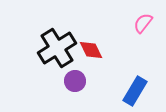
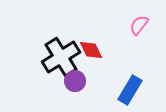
pink semicircle: moved 4 px left, 2 px down
black cross: moved 4 px right, 9 px down
blue rectangle: moved 5 px left, 1 px up
